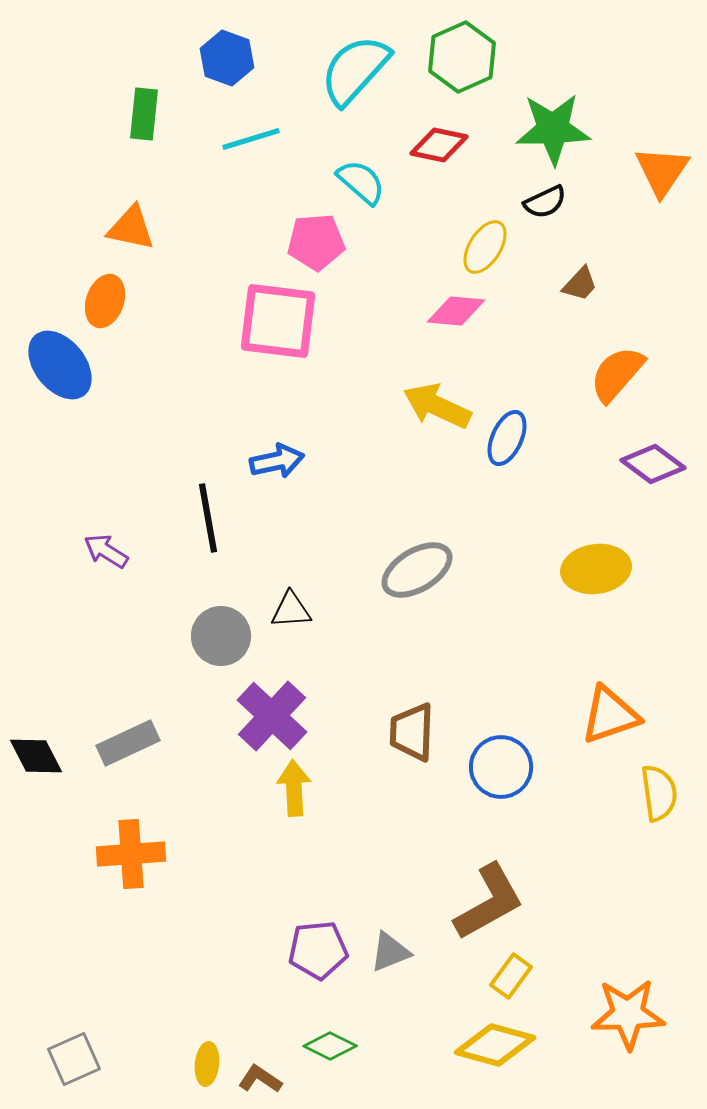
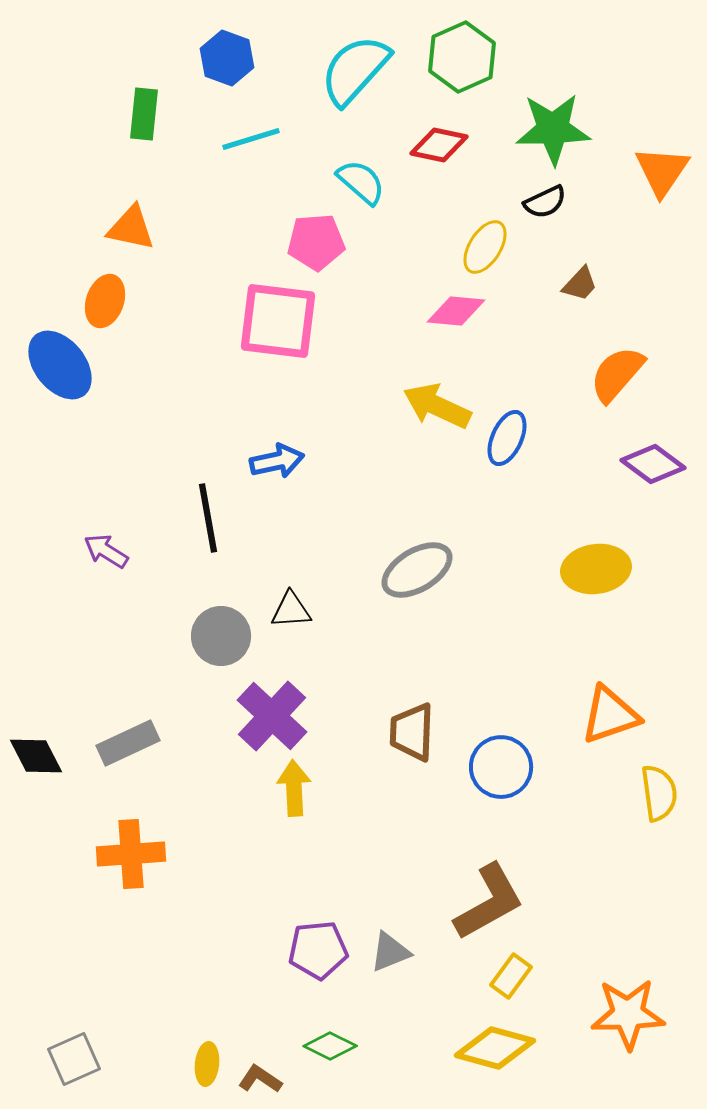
yellow diamond at (495, 1045): moved 3 px down
